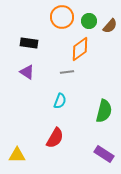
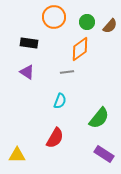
orange circle: moved 8 px left
green circle: moved 2 px left, 1 px down
green semicircle: moved 5 px left, 7 px down; rotated 25 degrees clockwise
